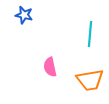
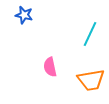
cyan line: rotated 20 degrees clockwise
orange trapezoid: moved 1 px right
